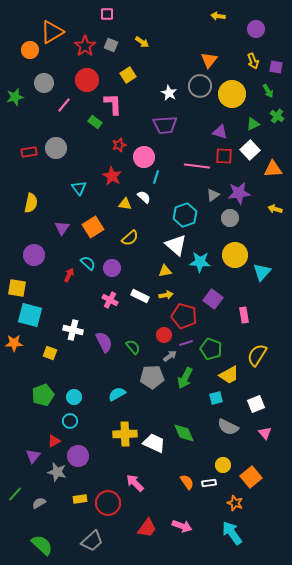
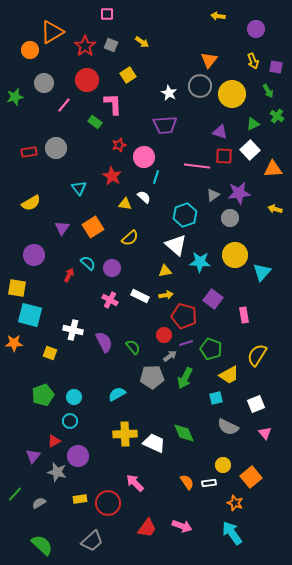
yellow semicircle at (31, 203): rotated 48 degrees clockwise
